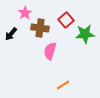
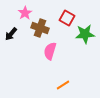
red square: moved 1 px right, 2 px up; rotated 21 degrees counterclockwise
brown cross: rotated 12 degrees clockwise
